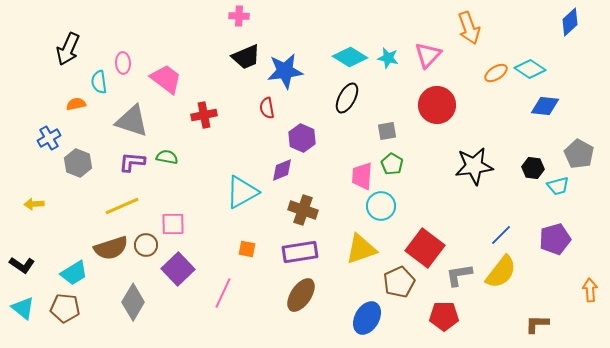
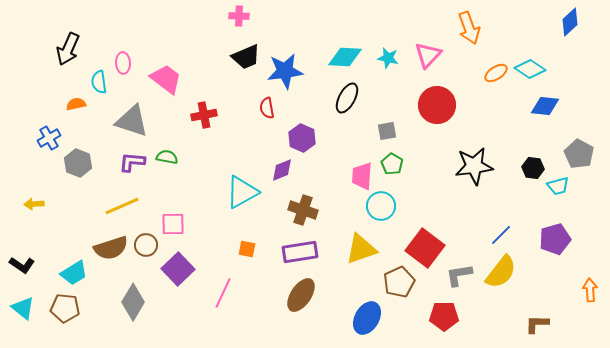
cyan diamond at (350, 57): moved 5 px left; rotated 28 degrees counterclockwise
